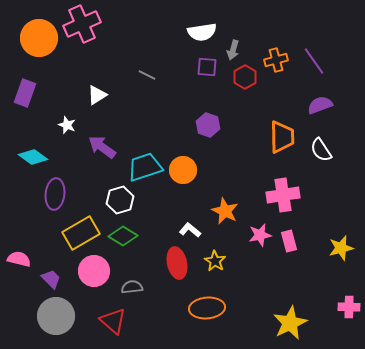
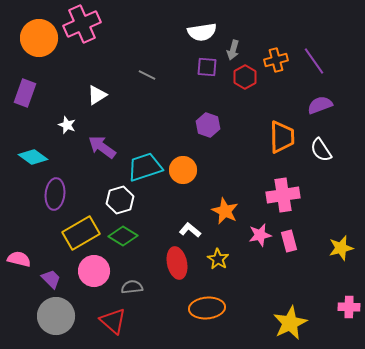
yellow star at (215, 261): moved 3 px right, 2 px up
